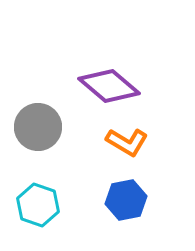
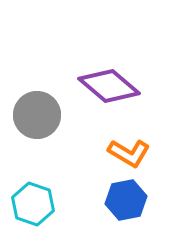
gray circle: moved 1 px left, 12 px up
orange L-shape: moved 2 px right, 11 px down
cyan hexagon: moved 5 px left, 1 px up
